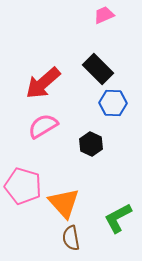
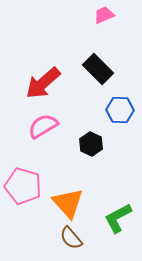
blue hexagon: moved 7 px right, 7 px down
orange triangle: moved 4 px right
brown semicircle: rotated 30 degrees counterclockwise
